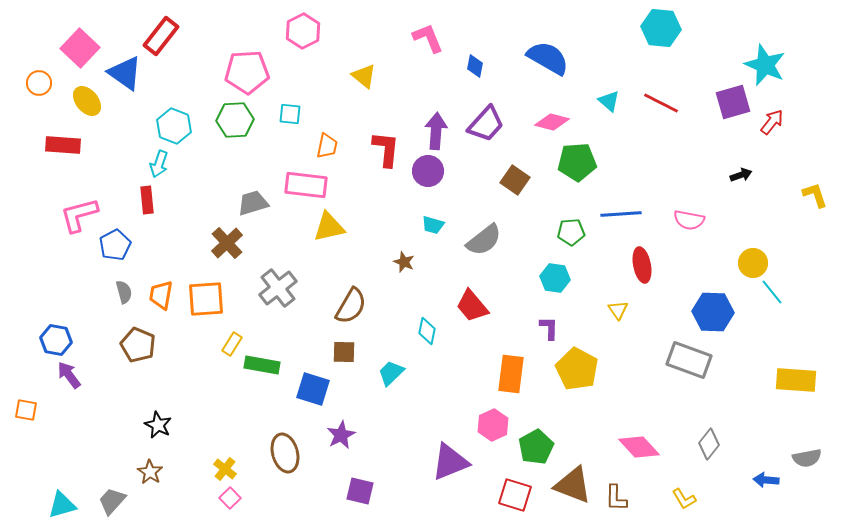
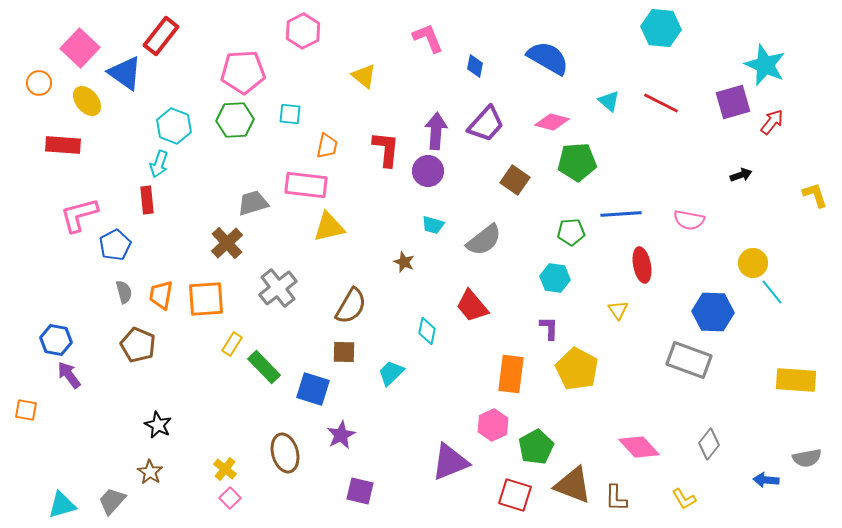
pink pentagon at (247, 72): moved 4 px left
green rectangle at (262, 365): moved 2 px right, 2 px down; rotated 36 degrees clockwise
